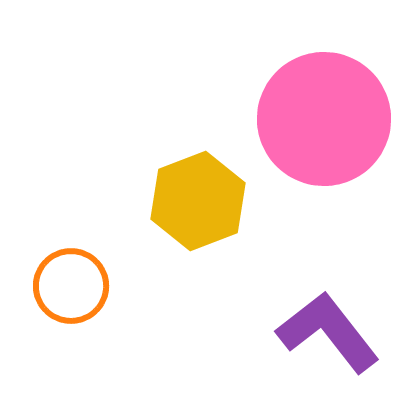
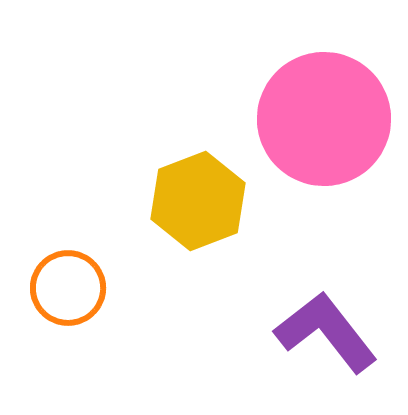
orange circle: moved 3 px left, 2 px down
purple L-shape: moved 2 px left
